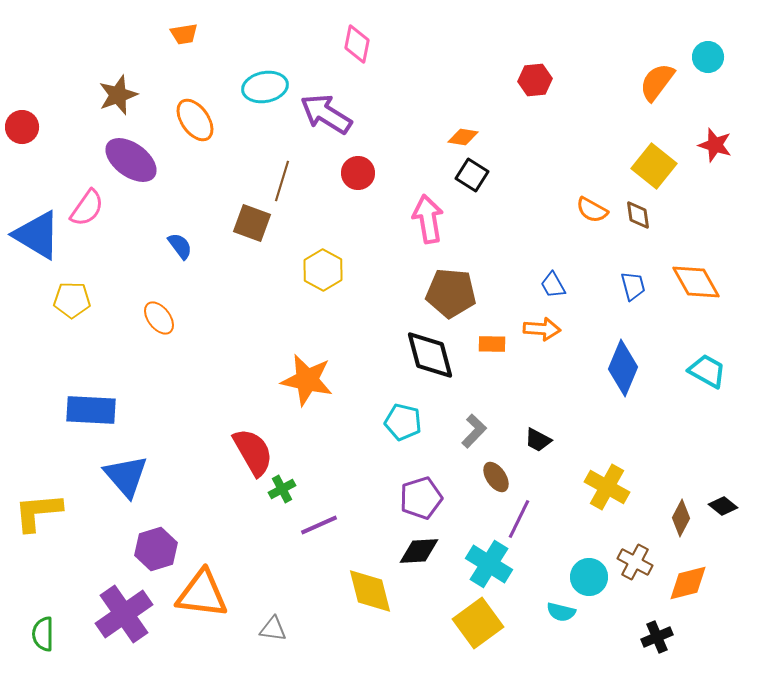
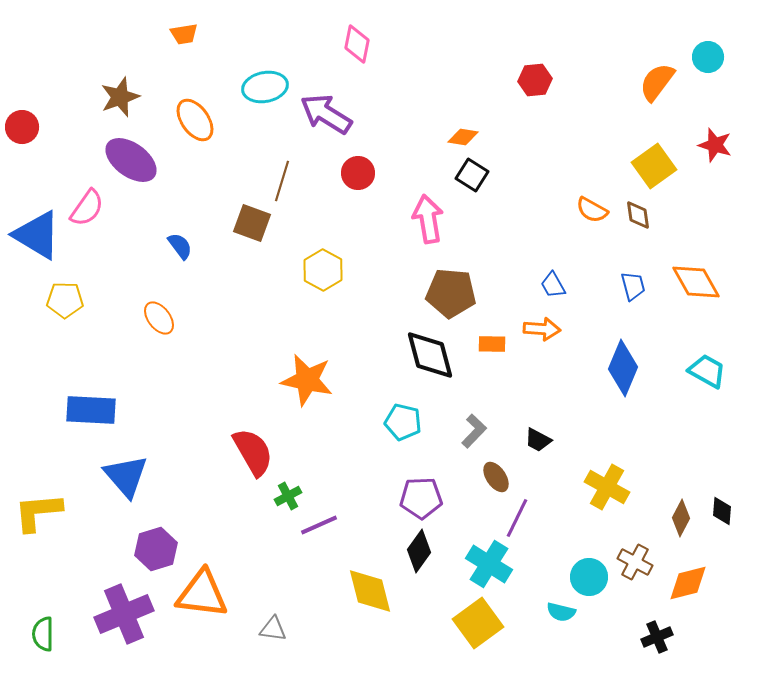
brown star at (118, 95): moved 2 px right, 2 px down
yellow square at (654, 166): rotated 15 degrees clockwise
yellow pentagon at (72, 300): moved 7 px left
green cross at (282, 489): moved 6 px right, 7 px down
purple pentagon at (421, 498): rotated 15 degrees clockwise
black diamond at (723, 506): moved 1 px left, 5 px down; rotated 56 degrees clockwise
purple line at (519, 519): moved 2 px left, 1 px up
black diamond at (419, 551): rotated 51 degrees counterclockwise
purple cross at (124, 614): rotated 12 degrees clockwise
